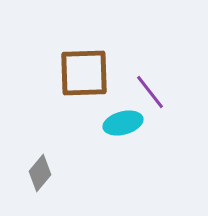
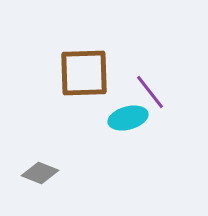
cyan ellipse: moved 5 px right, 5 px up
gray diamond: rotated 72 degrees clockwise
